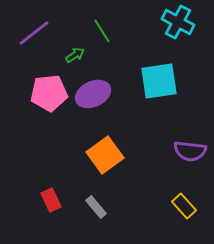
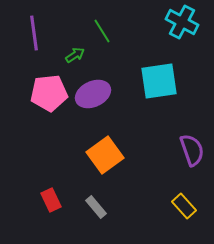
cyan cross: moved 4 px right
purple line: rotated 60 degrees counterclockwise
purple semicircle: moved 2 px right, 1 px up; rotated 116 degrees counterclockwise
